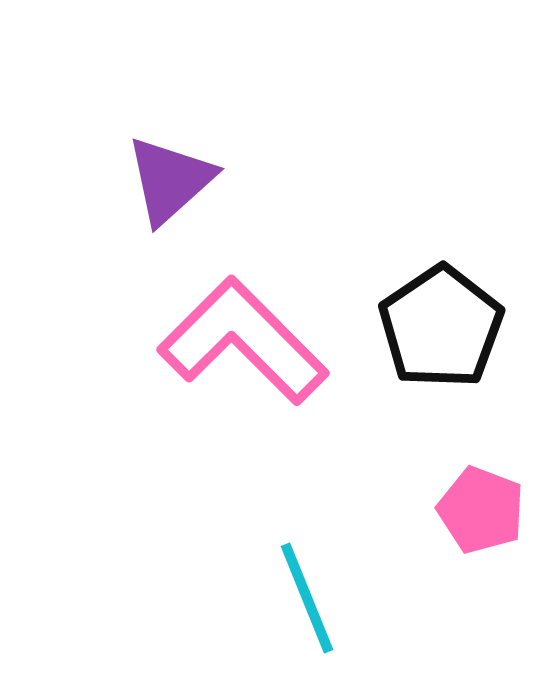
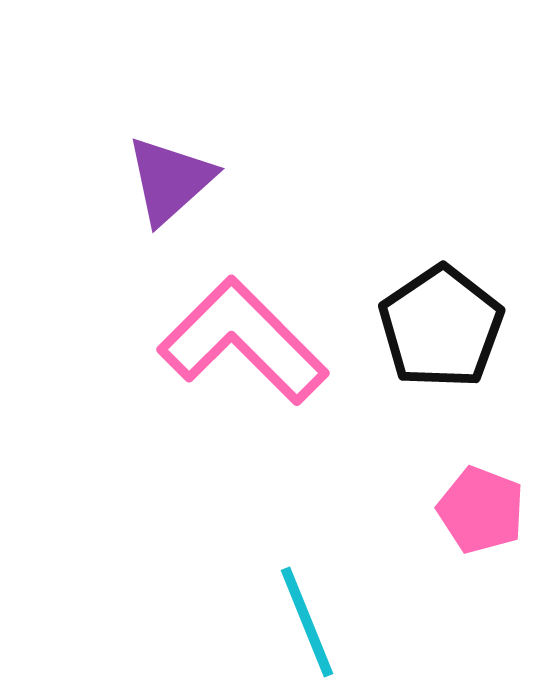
cyan line: moved 24 px down
